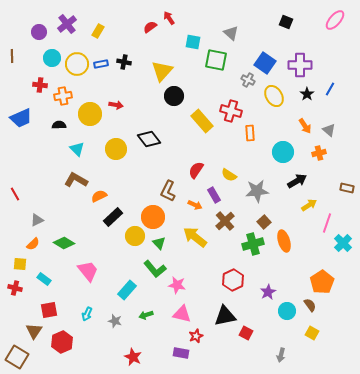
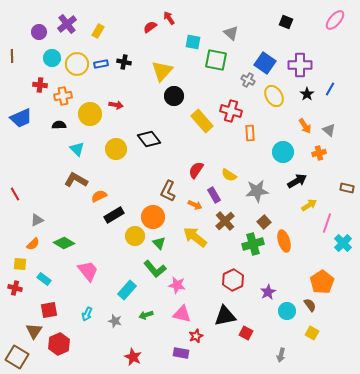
black rectangle at (113, 217): moved 1 px right, 2 px up; rotated 12 degrees clockwise
red hexagon at (62, 342): moved 3 px left, 2 px down
